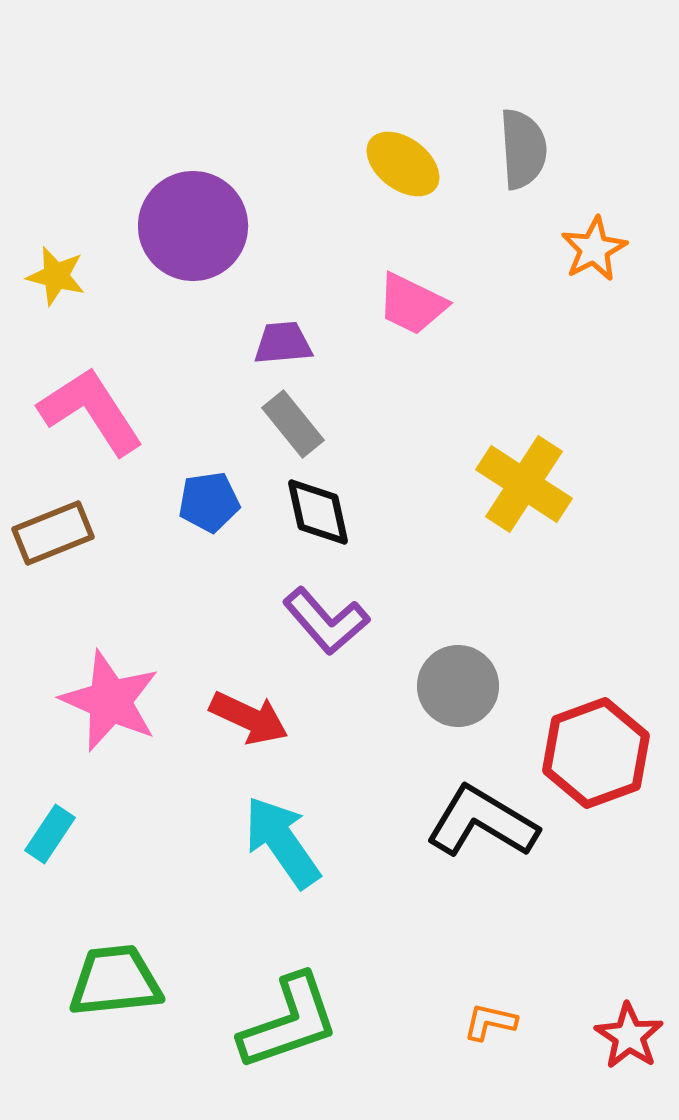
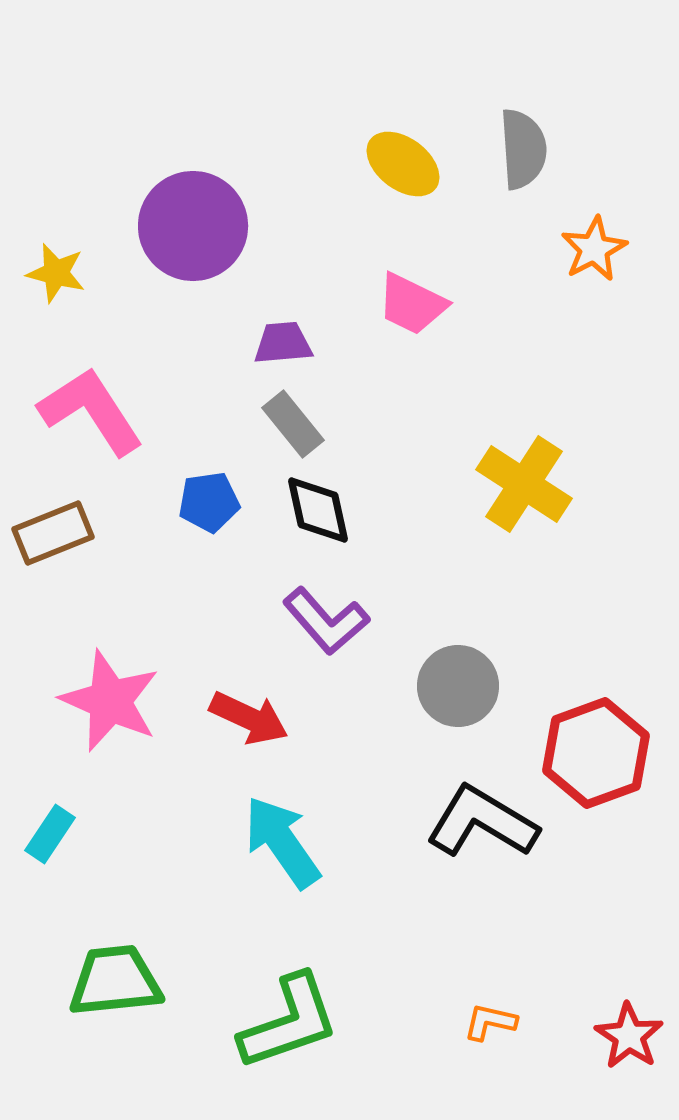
yellow star: moved 3 px up
black diamond: moved 2 px up
